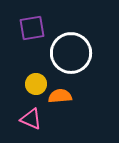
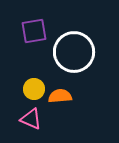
purple square: moved 2 px right, 3 px down
white circle: moved 3 px right, 1 px up
yellow circle: moved 2 px left, 5 px down
